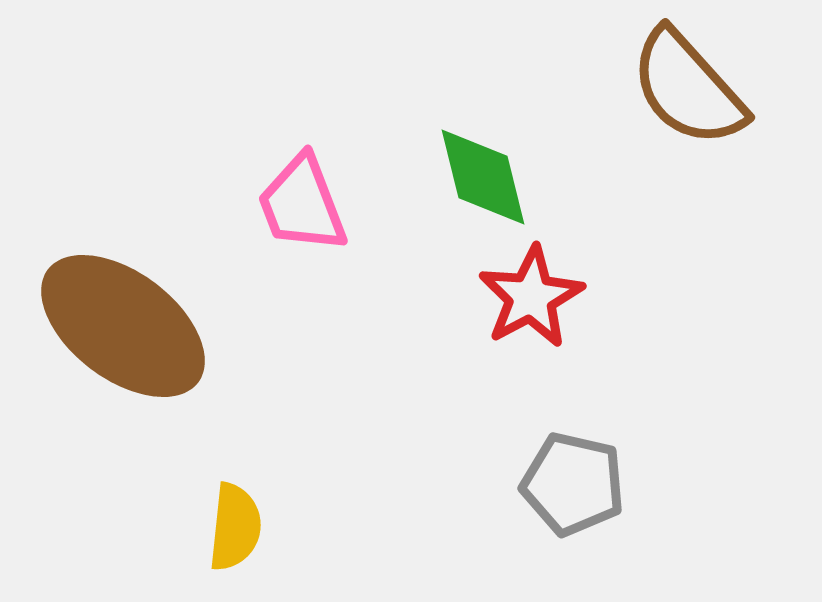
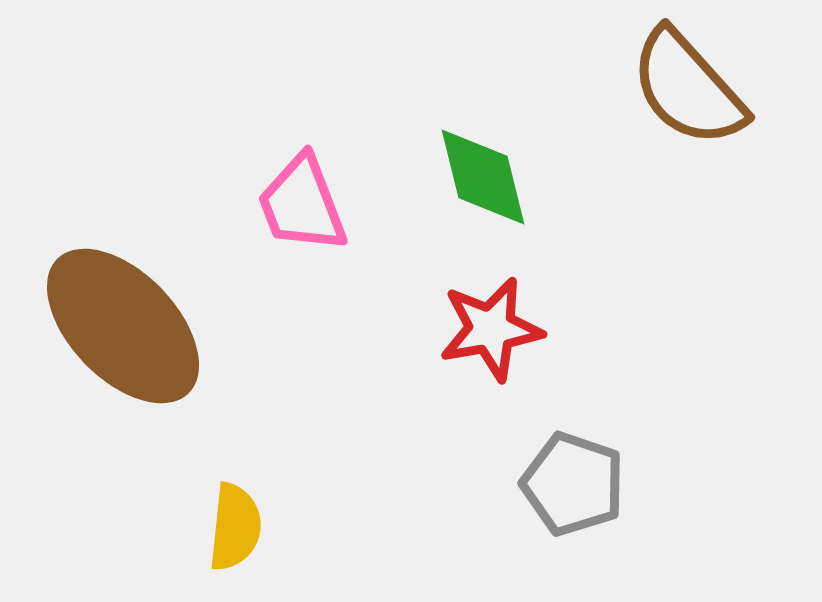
red star: moved 40 px left, 32 px down; rotated 18 degrees clockwise
brown ellipse: rotated 9 degrees clockwise
gray pentagon: rotated 6 degrees clockwise
